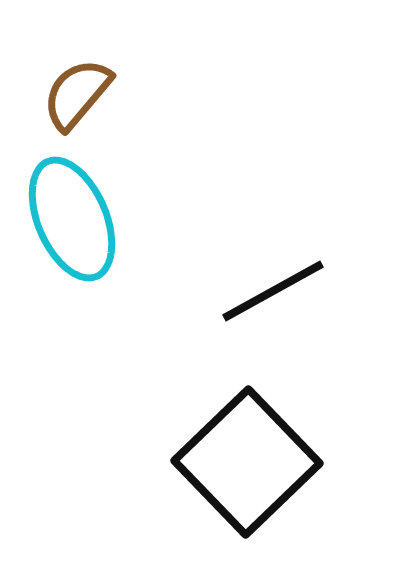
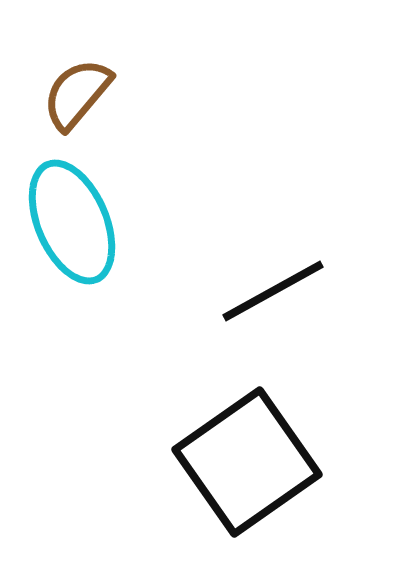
cyan ellipse: moved 3 px down
black square: rotated 9 degrees clockwise
